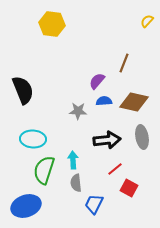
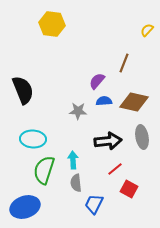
yellow semicircle: moved 9 px down
black arrow: moved 1 px right, 1 px down
red square: moved 1 px down
blue ellipse: moved 1 px left, 1 px down
